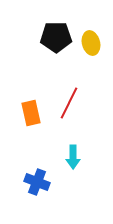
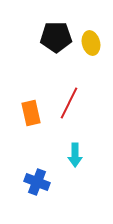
cyan arrow: moved 2 px right, 2 px up
